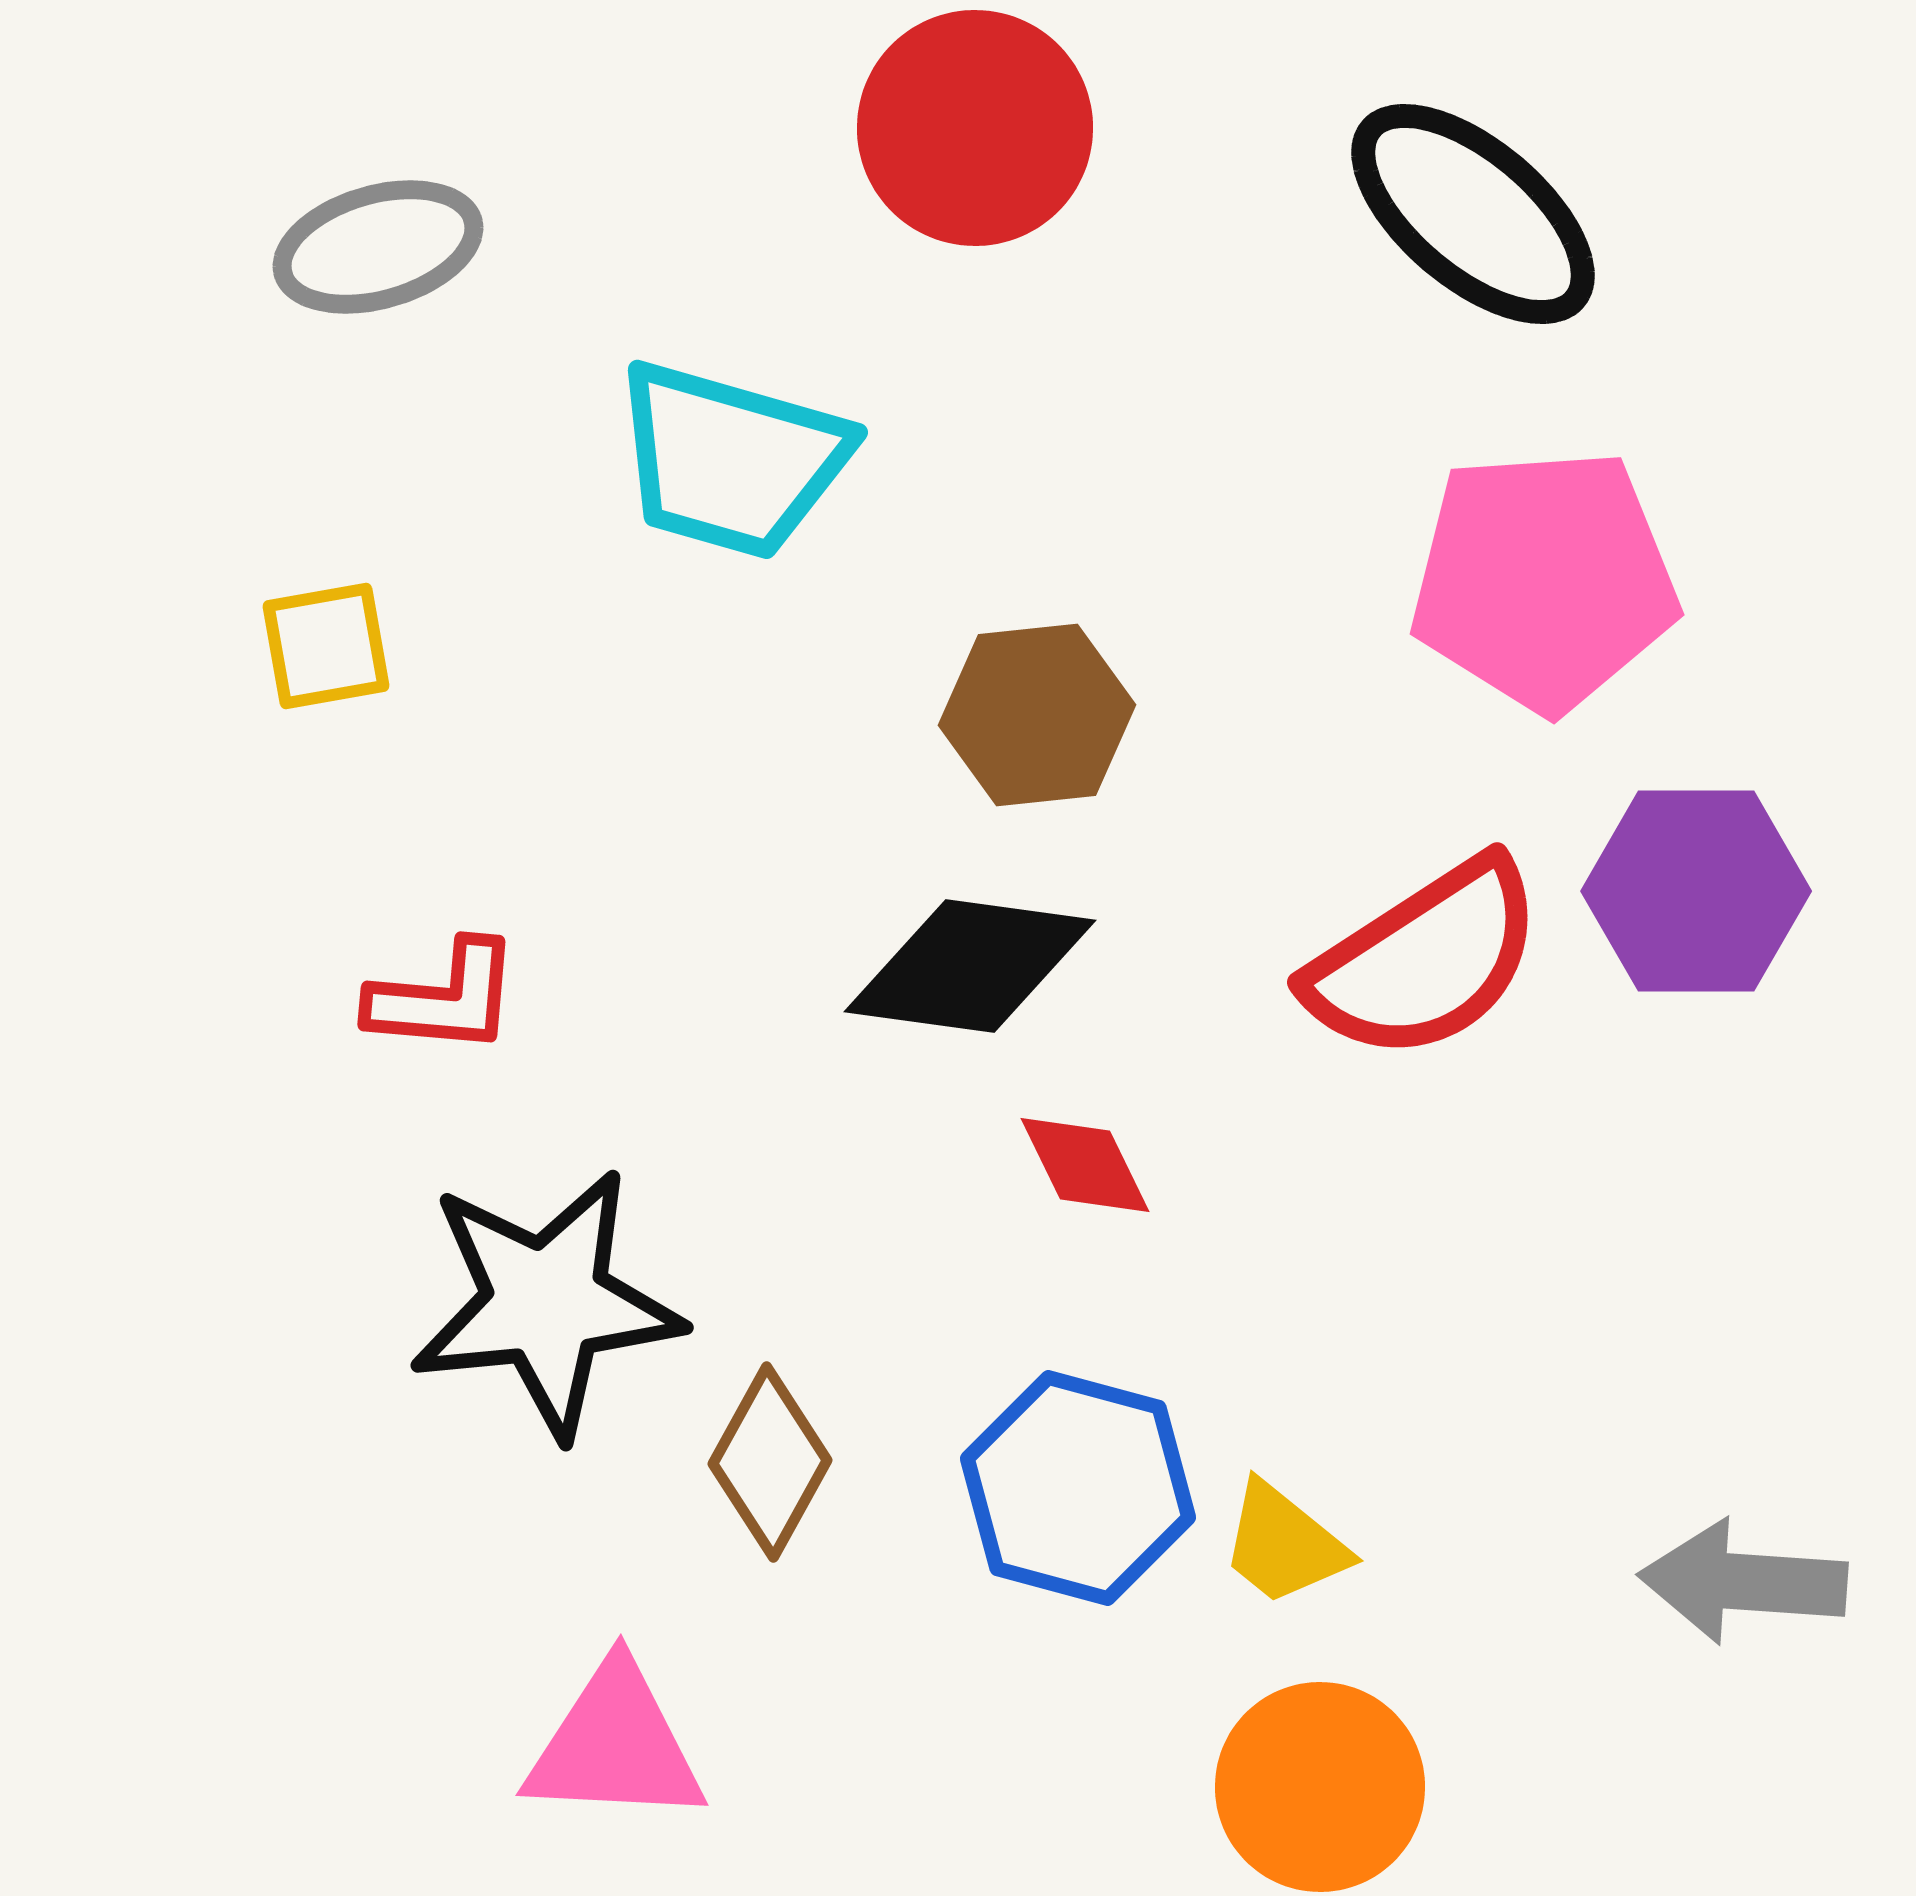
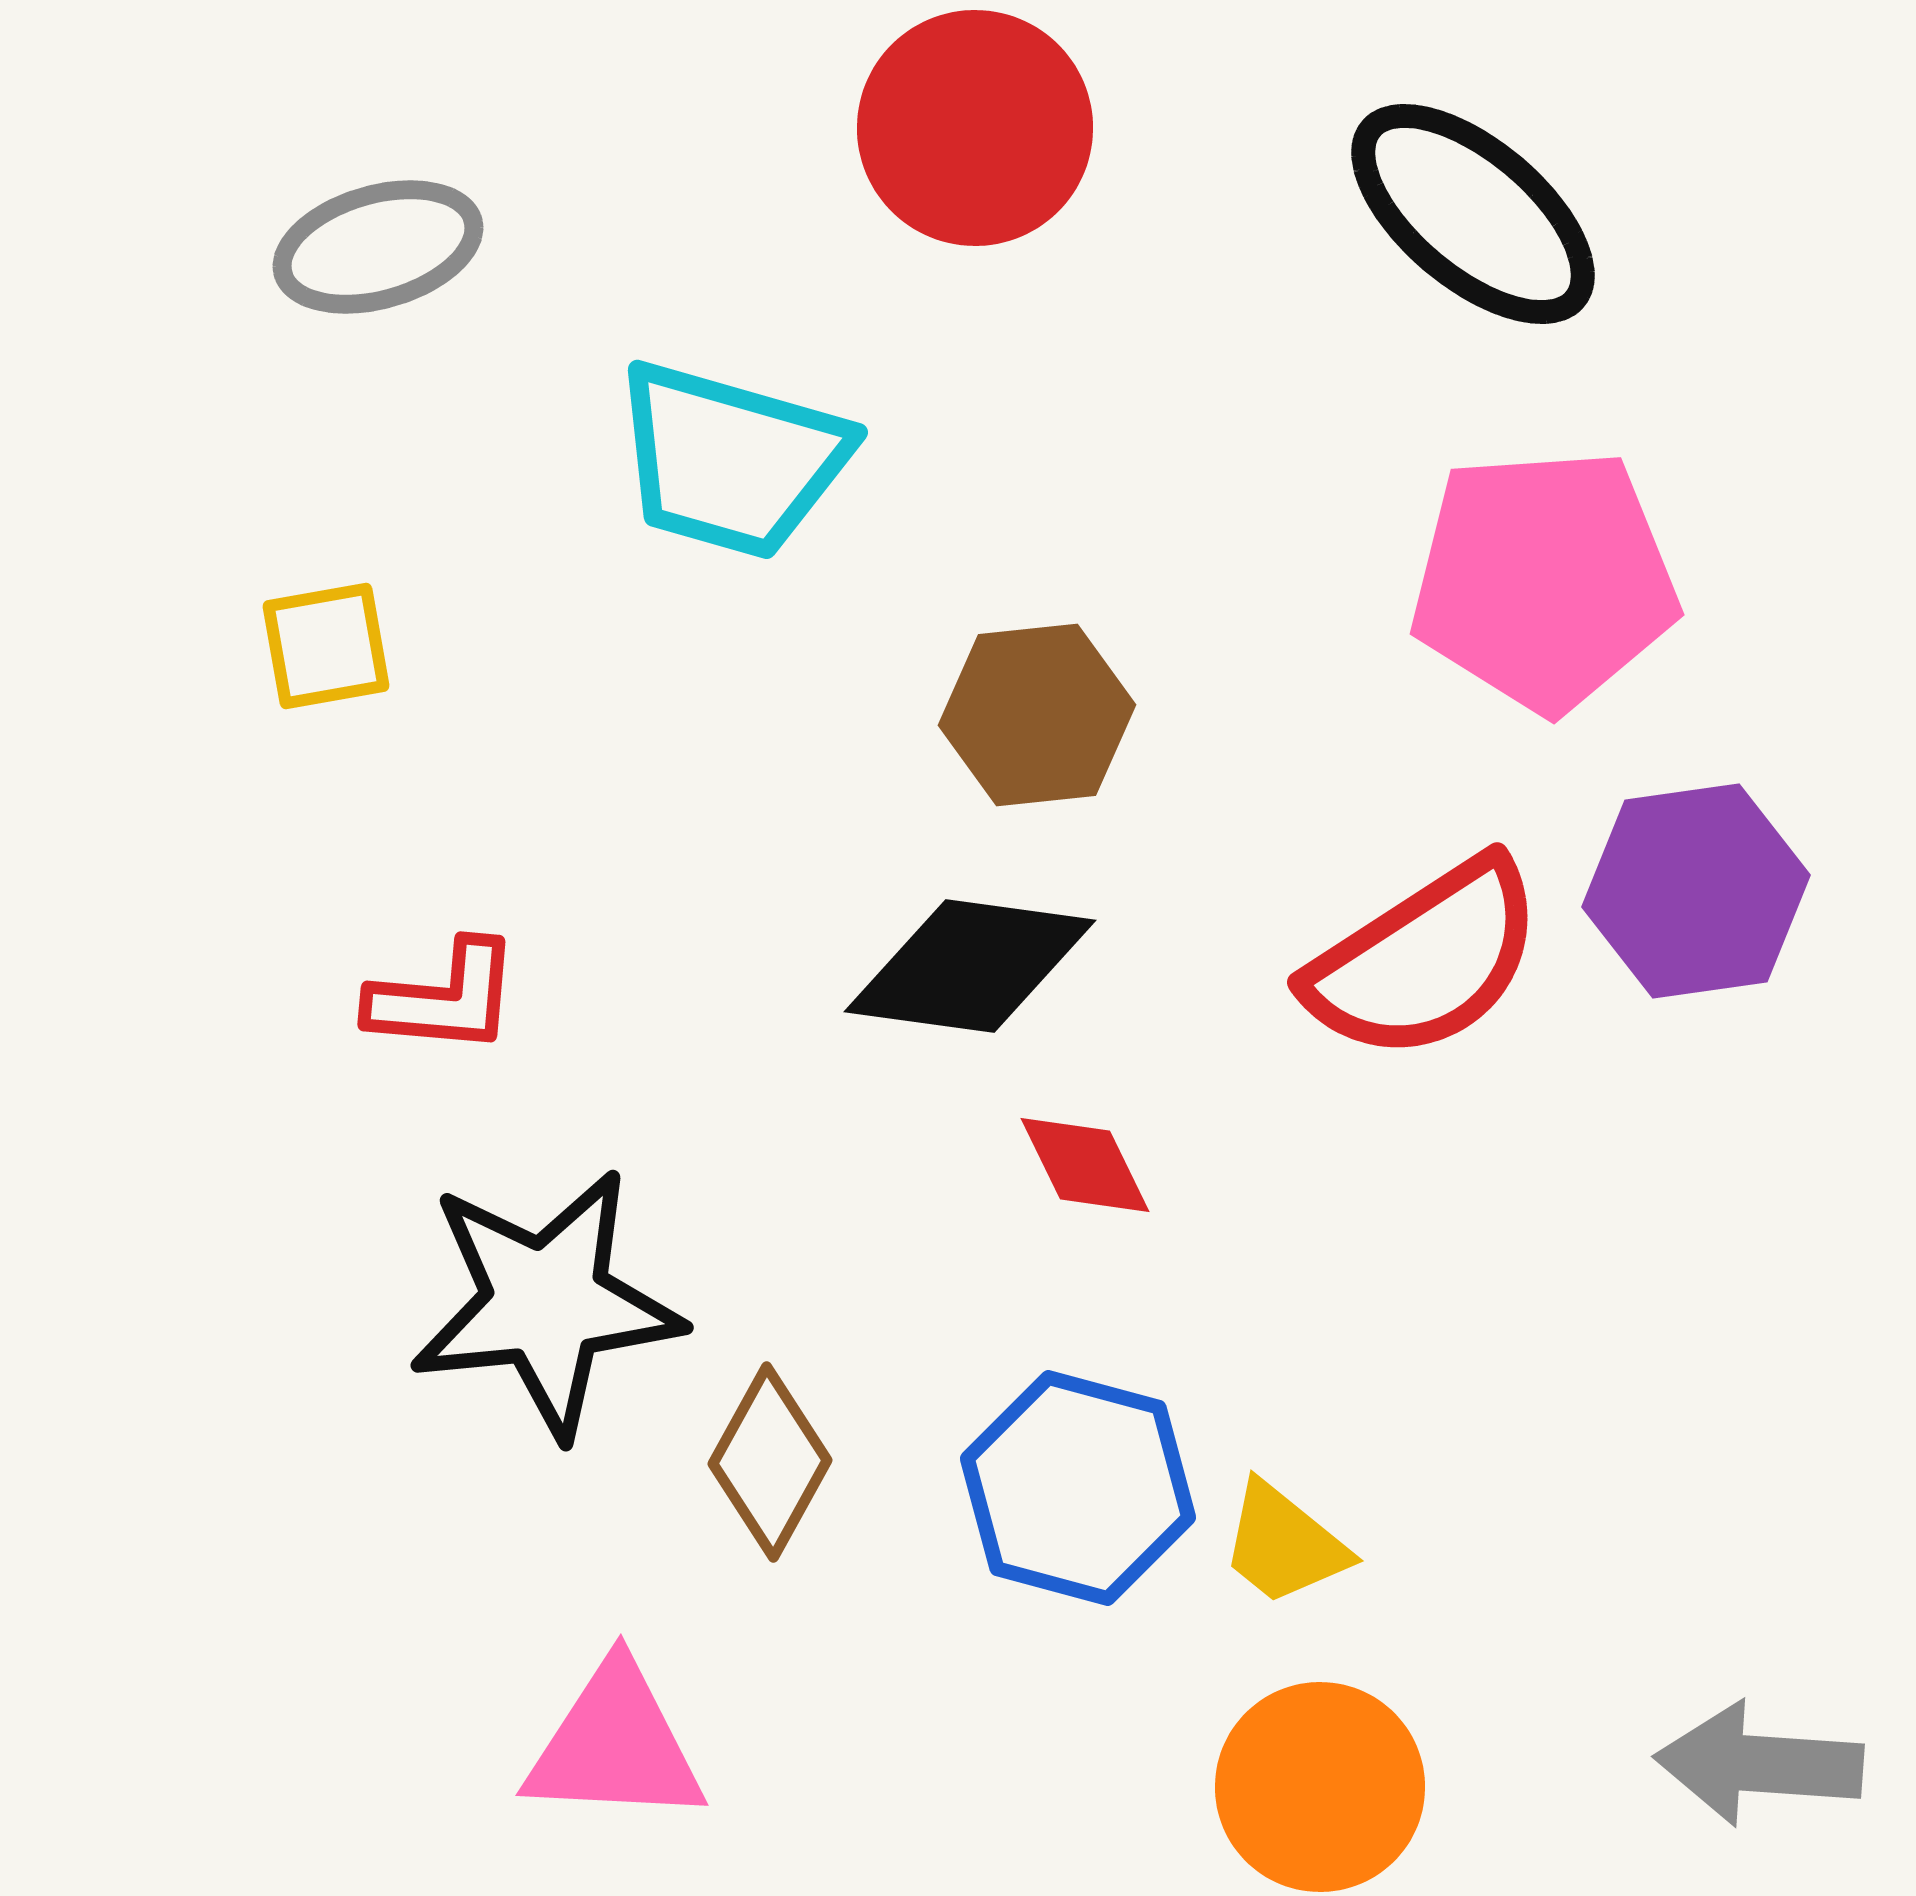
purple hexagon: rotated 8 degrees counterclockwise
gray arrow: moved 16 px right, 182 px down
